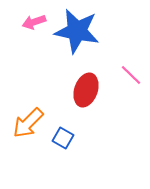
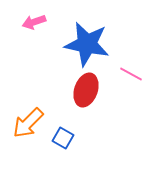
blue star: moved 10 px right, 13 px down
pink line: moved 1 px up; rotated 15 degrees counterclockwise
